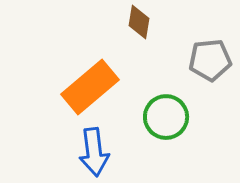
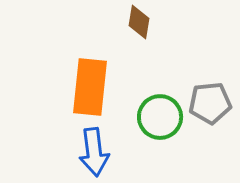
gray pentagon: moved 43 px down
orange rectangle: rotated 44 degrees counterclockwise
green circle: moved 6 px left
